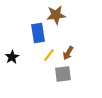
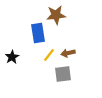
brown arrow: rotated 48 degrees clockwise
